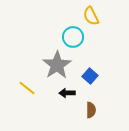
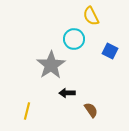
cyan circle: moved 1 px right, 2 px down
gray star: moved 6 px left
blue square: moved 20 px right, 25 px up; rotated 14 degrees counterclockwise
yellow line: moved 23 px down; rotated 66 degrees clockwise
brown semicircle: rotated 35 degrees counterclockwise
